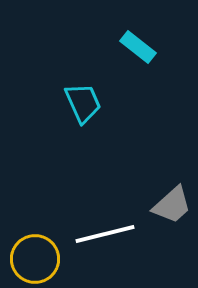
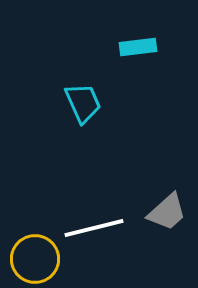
cyan rectangle: rotated 45 degrees counterclockwise
gray trapezoid: moved 5 px left, 7 px down
white line: moved 11 px left, 6 px up
